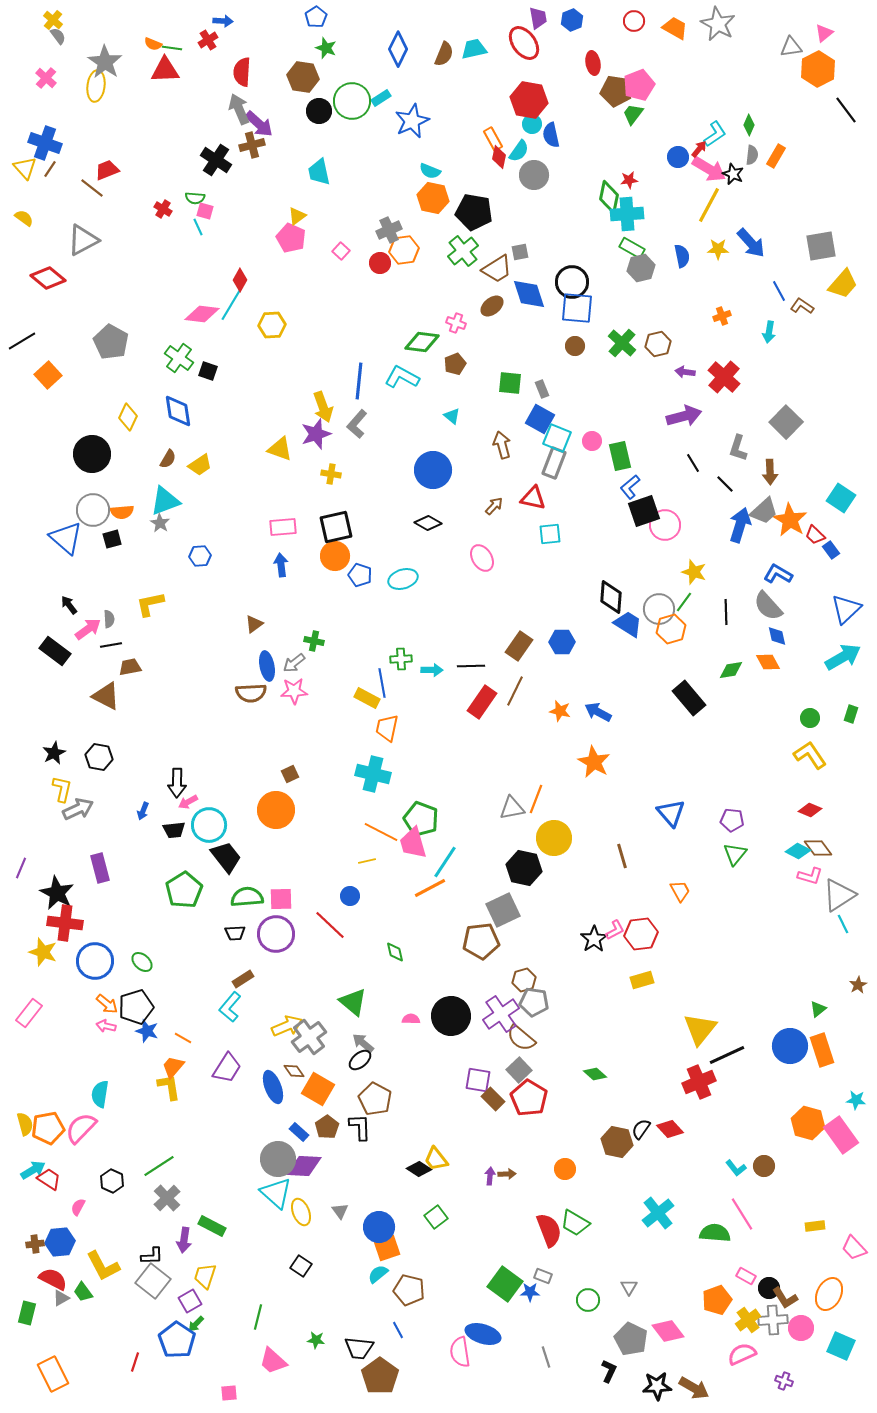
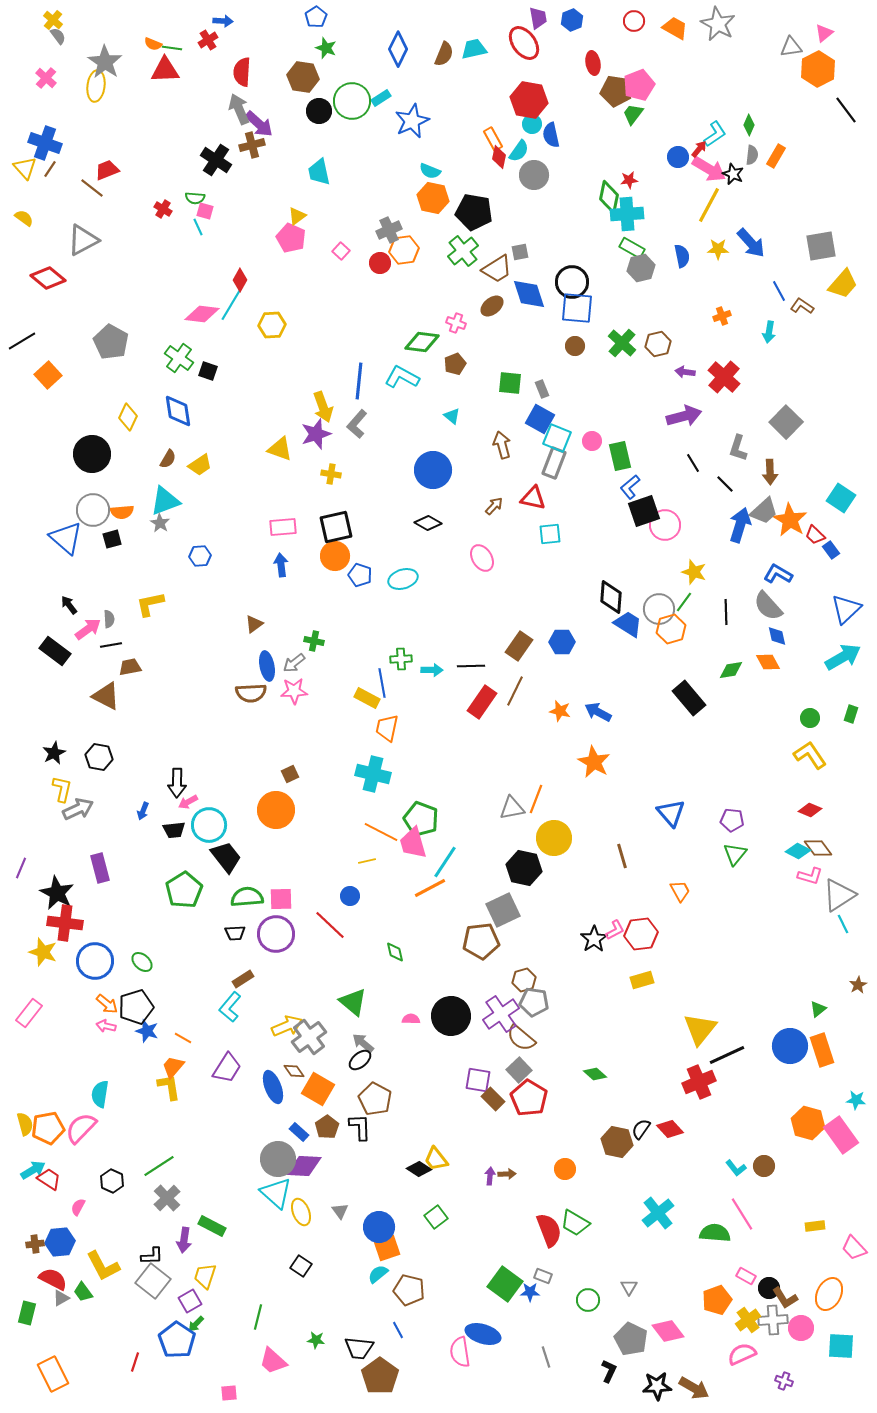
cyan square at (841, 1346): rotated 20 degrees counterclockwise
